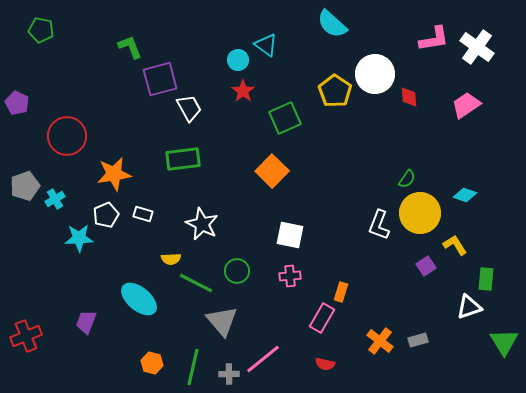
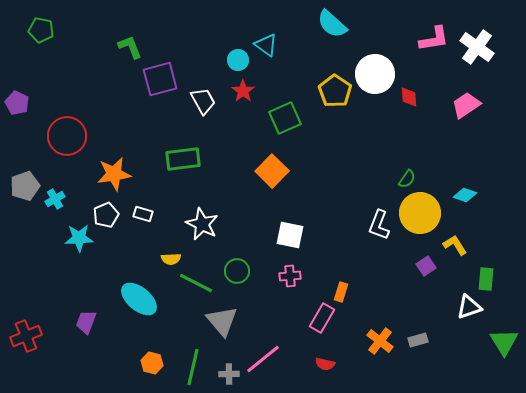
white trapezoid at (189, 108): moved 14 px right, 7 px up
